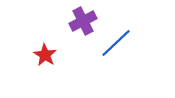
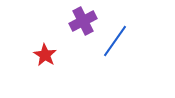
blue line: moved 1 px left, 2 px up; rotated 12 degrees counterclockwise
